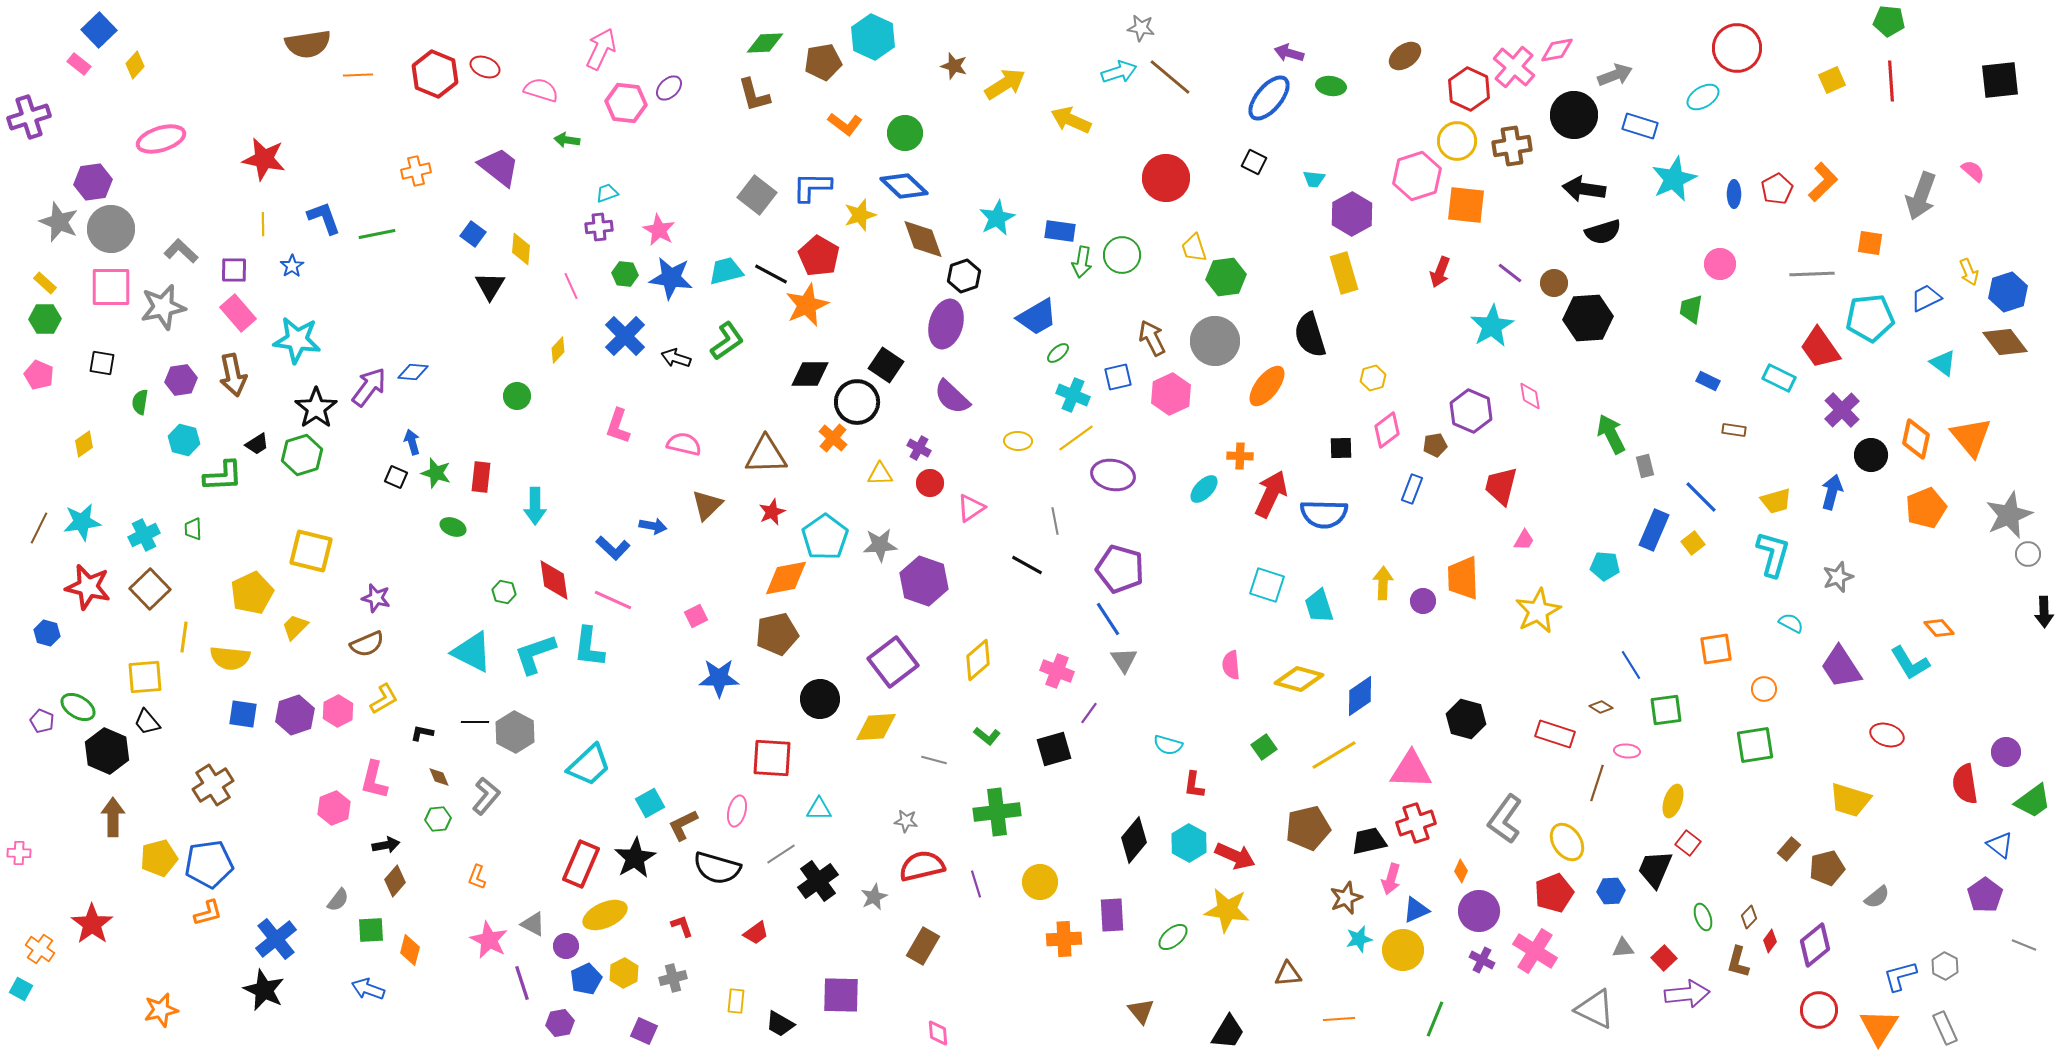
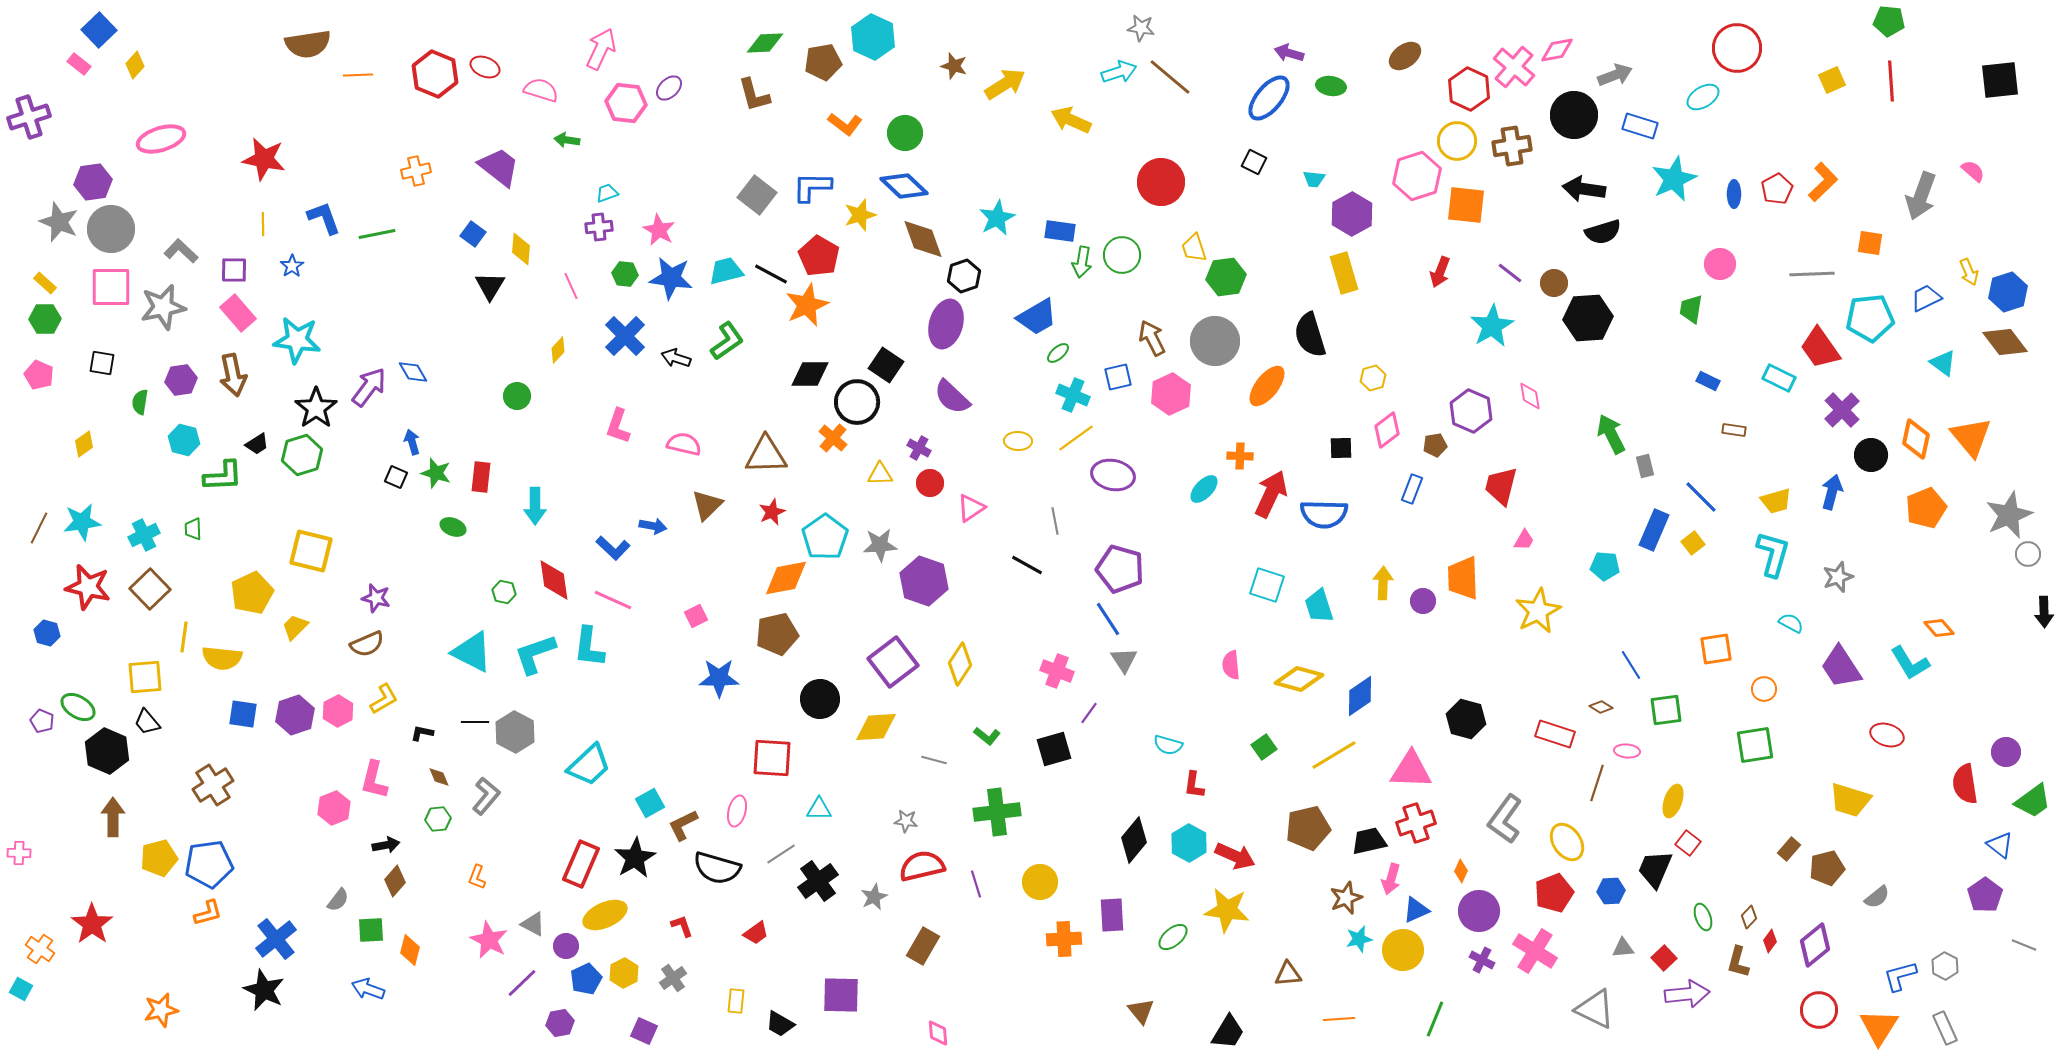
red circle at (1166, 178): moved 5 px left, 4 px down
blue diamond at (413, 372): rotated 56 degrees clockwise
yellow semicircle at (230, 658): moved 8 px left
yellow diamond at (978, 660): moved 18 px left, 4 px down; rotated 15 degrees counterclockwise
gray cross at (673, 978): rotated 20 degrees counterclockwise
purple line at (522, 983): rotated 64 degrees clockwise
